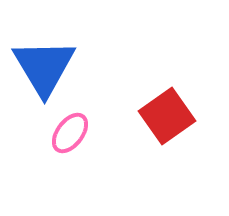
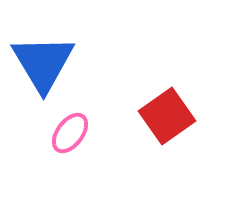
blue triangle: moved 1 px left, 4 px up
